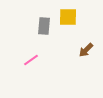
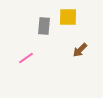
brown arrow: moved 6 px left
pink line: moved 5 px left, 2 px up
